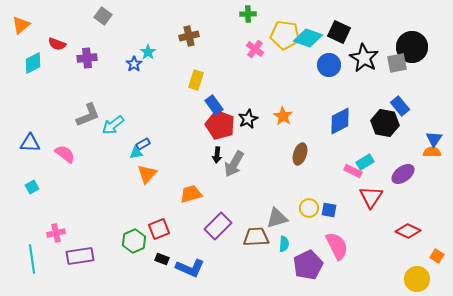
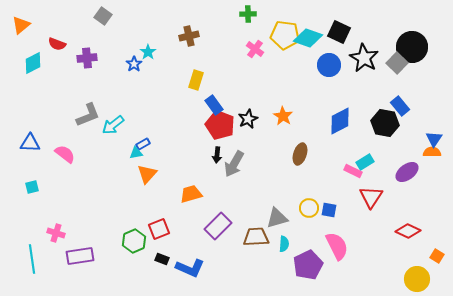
gray square at (397, 63): rotated 35 degrees counterclockwise
purple ellipse at (403, 174): moved 4 px right, 2 px up
cyan square at (32, 187): rotated 16 degrees clockwise
pink cross at (56, 233): rotated 30 degrees clockwise
